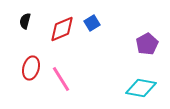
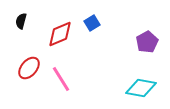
black semicircle: moved 4 px left
red diamond: moved 2 px left, 5 px down
purple pentagon: moved 2 px up
red ellipse: moved 2 px left; rotated 25 degrees clockwise
